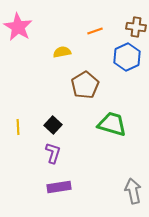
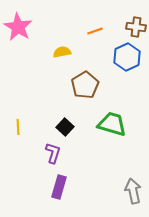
black square: moved 12 px right, 2 px down
purple rectangle: rotated 65 degrees counterclockwise
